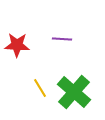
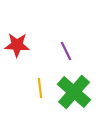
purple line: moved 4 px right, 12 px down; rotated 60 degrees clockwise
yellow line: rotated 24 degrees clockwise
